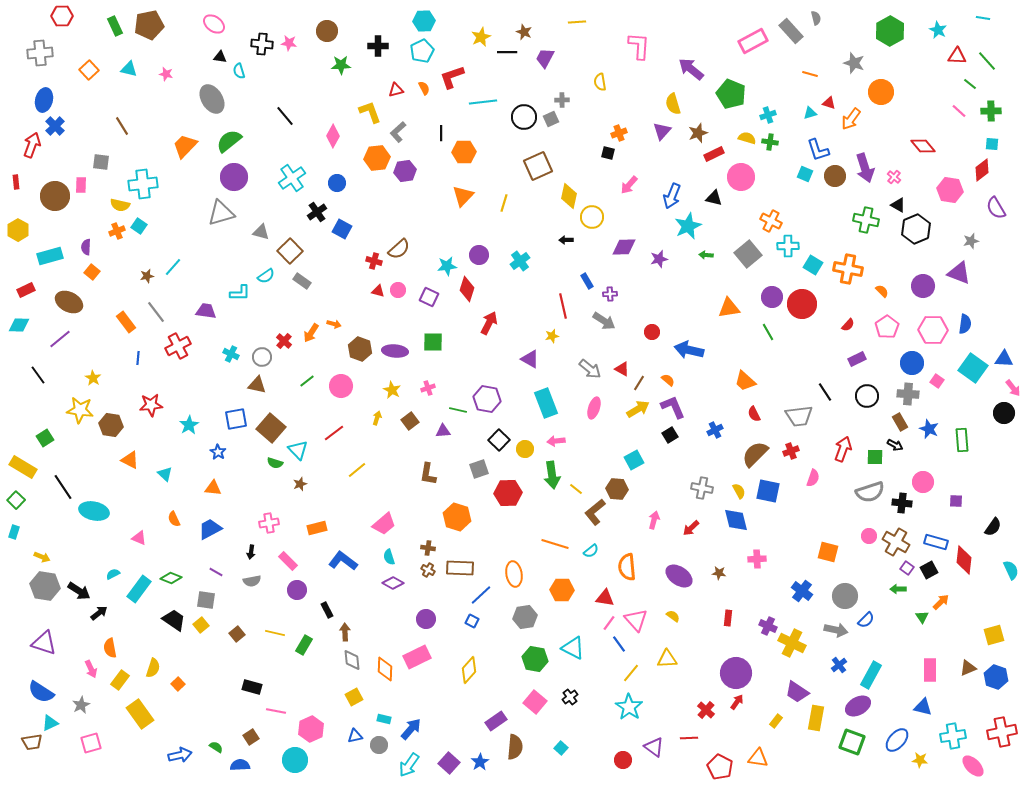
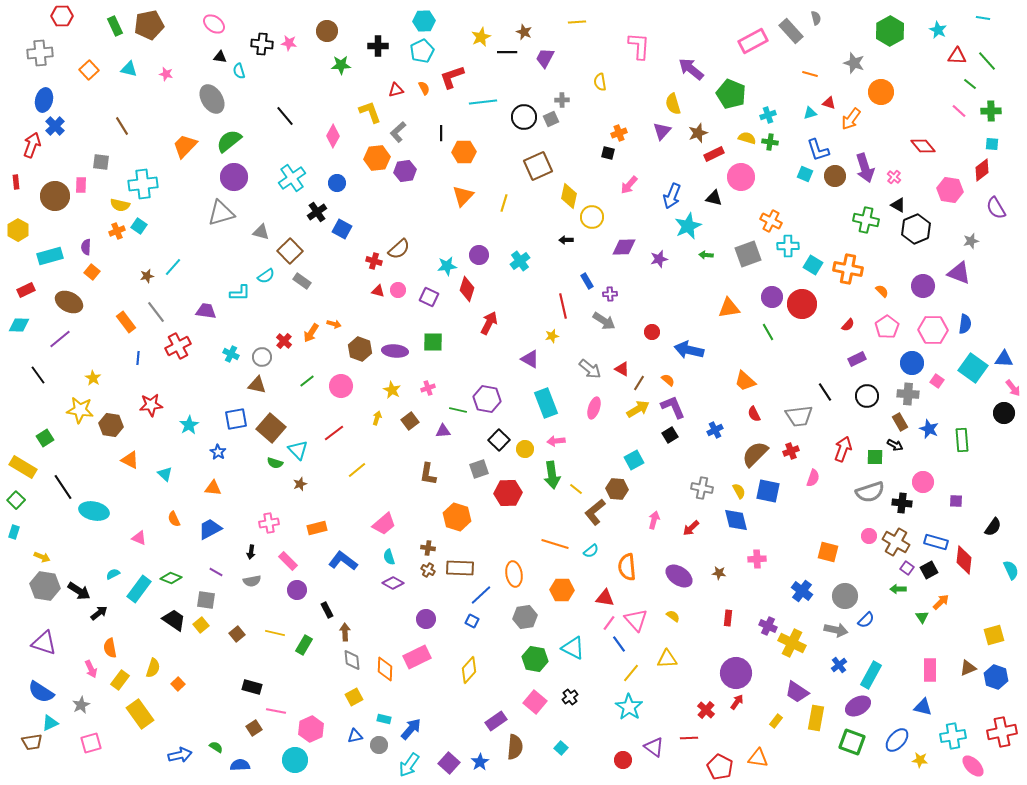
gray square at (748, 254): rotated 20 degrees clockwise
brown square at (251, 737): moved 3 px right, 9 px up
